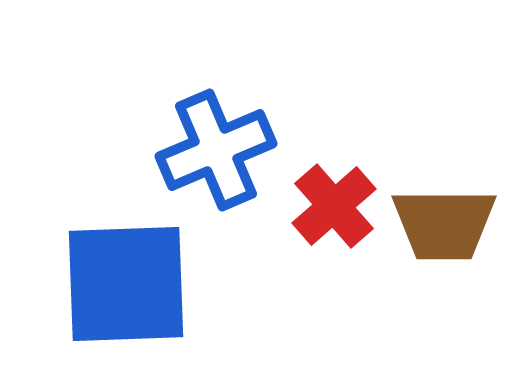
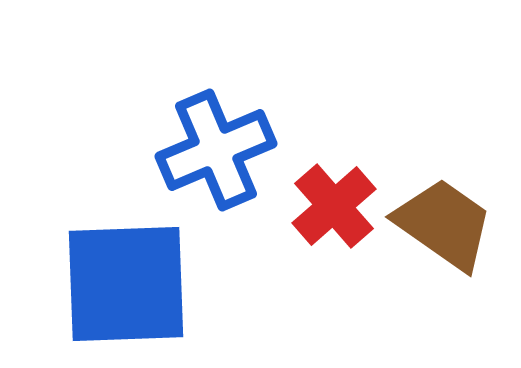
brown trapezoid: rotated 145 degrees counterclockwise
